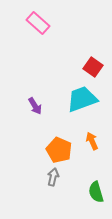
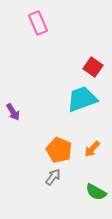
pink rectangle: rotated 25 degrees clockwise
purple arrow: moved 22 px left, 6 px down
orange arrow: moved 8 px down; rotated 114 degrees counterclockwise
gray arrow: rotated 24 degrees clockwise
green semicircle: rotated 45 degrees counterclockwise
